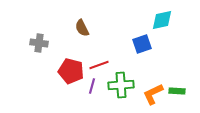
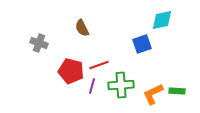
gray cross: rotated 12 degrees clockwise
